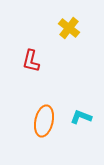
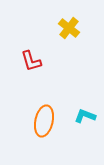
red L-shape: rotated 30 degrees counterclockwise
cyan L-shape: moved 4 px right, 1 px up
